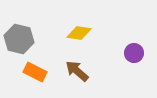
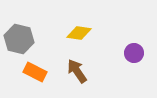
brown arrow: rotated 15 degrees clockwise
